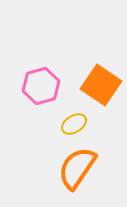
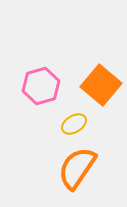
orange square: rotated 6 degrees clockwise
